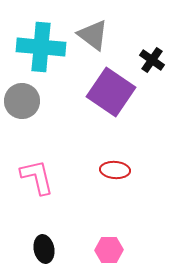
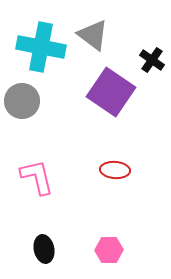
cyan cross: rotated 6 degrees clockwise
